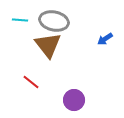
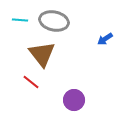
brown triangle: moved 6 px left, 9 px down
